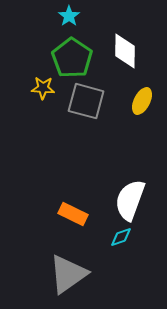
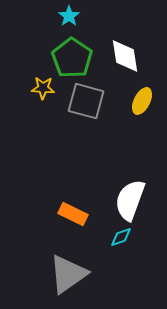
white diamond: moved 5 px down; rotated 9 degrees counterclockwise
